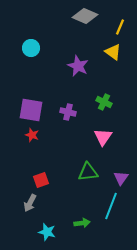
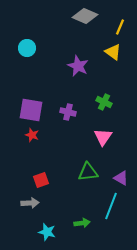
cyan circle: moved 4 px left
purple triangle: rotated 35 degrees counterclockwise
gray arrow: rotated 120 degrees counterclockwise
